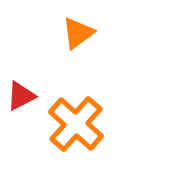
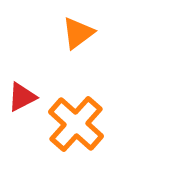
red triangle: moved 1 px right, 1 px down
